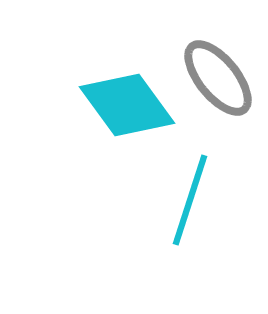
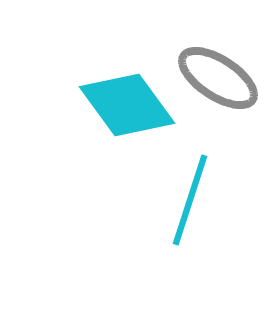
gray ellipse: rotated 18 degrees counterclockwise
